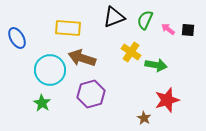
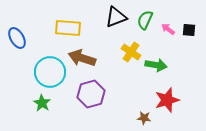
black triangle: moved 2 px right
black square: moved 1 px right
cyan circle: moved 2 px down
brown star: rotated 24 degrees counterclockwise
